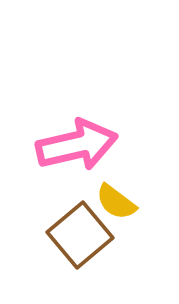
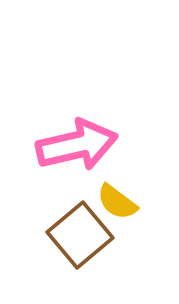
yellow semicircle: moved 1 px right
